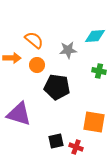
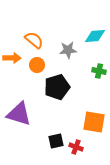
black pentagon: rotated 25 degrees counterclockwise
